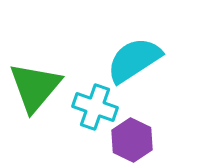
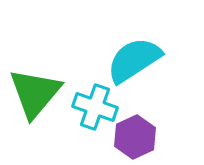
green triangle: moved 6 px down
purple hexagon: moved 3 px right, 3 px up; rotated 9 degrees clockwise
